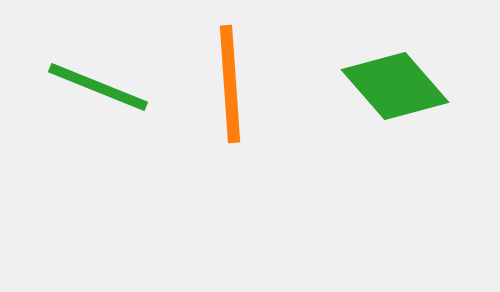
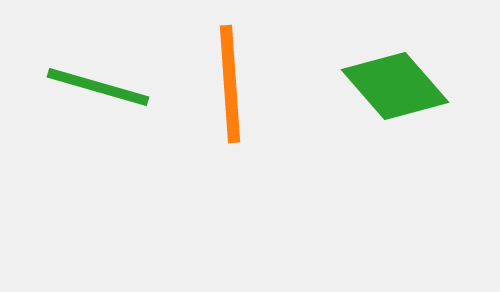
green line: rotated 6 degrees counterclockwise
